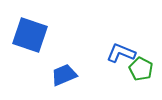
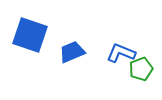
green pentagon: rotated 25 degrees clockwise
blue trapezoid: moved 8 px right, 23 px up
